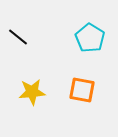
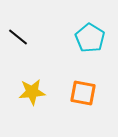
orange square: moved 1 px right, 3 px down
